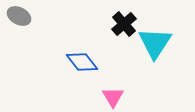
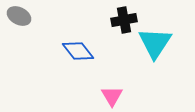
black cross: moved 4 px up; rotated 30 degrees clockwise
blue diamond: moved 4 px left, 11 px up
pink triangle: moved 1 px left, 1 px up
